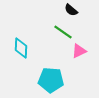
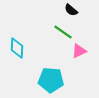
cyan diamond: moved 4 px left
